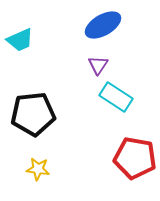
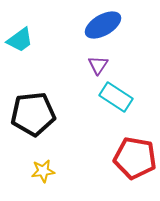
cyan trapezoid: rotated 12 degrees counterclockwise
yellow star: moved 5 px right, 2 px down; rotated 15 degrees counterclockwise
